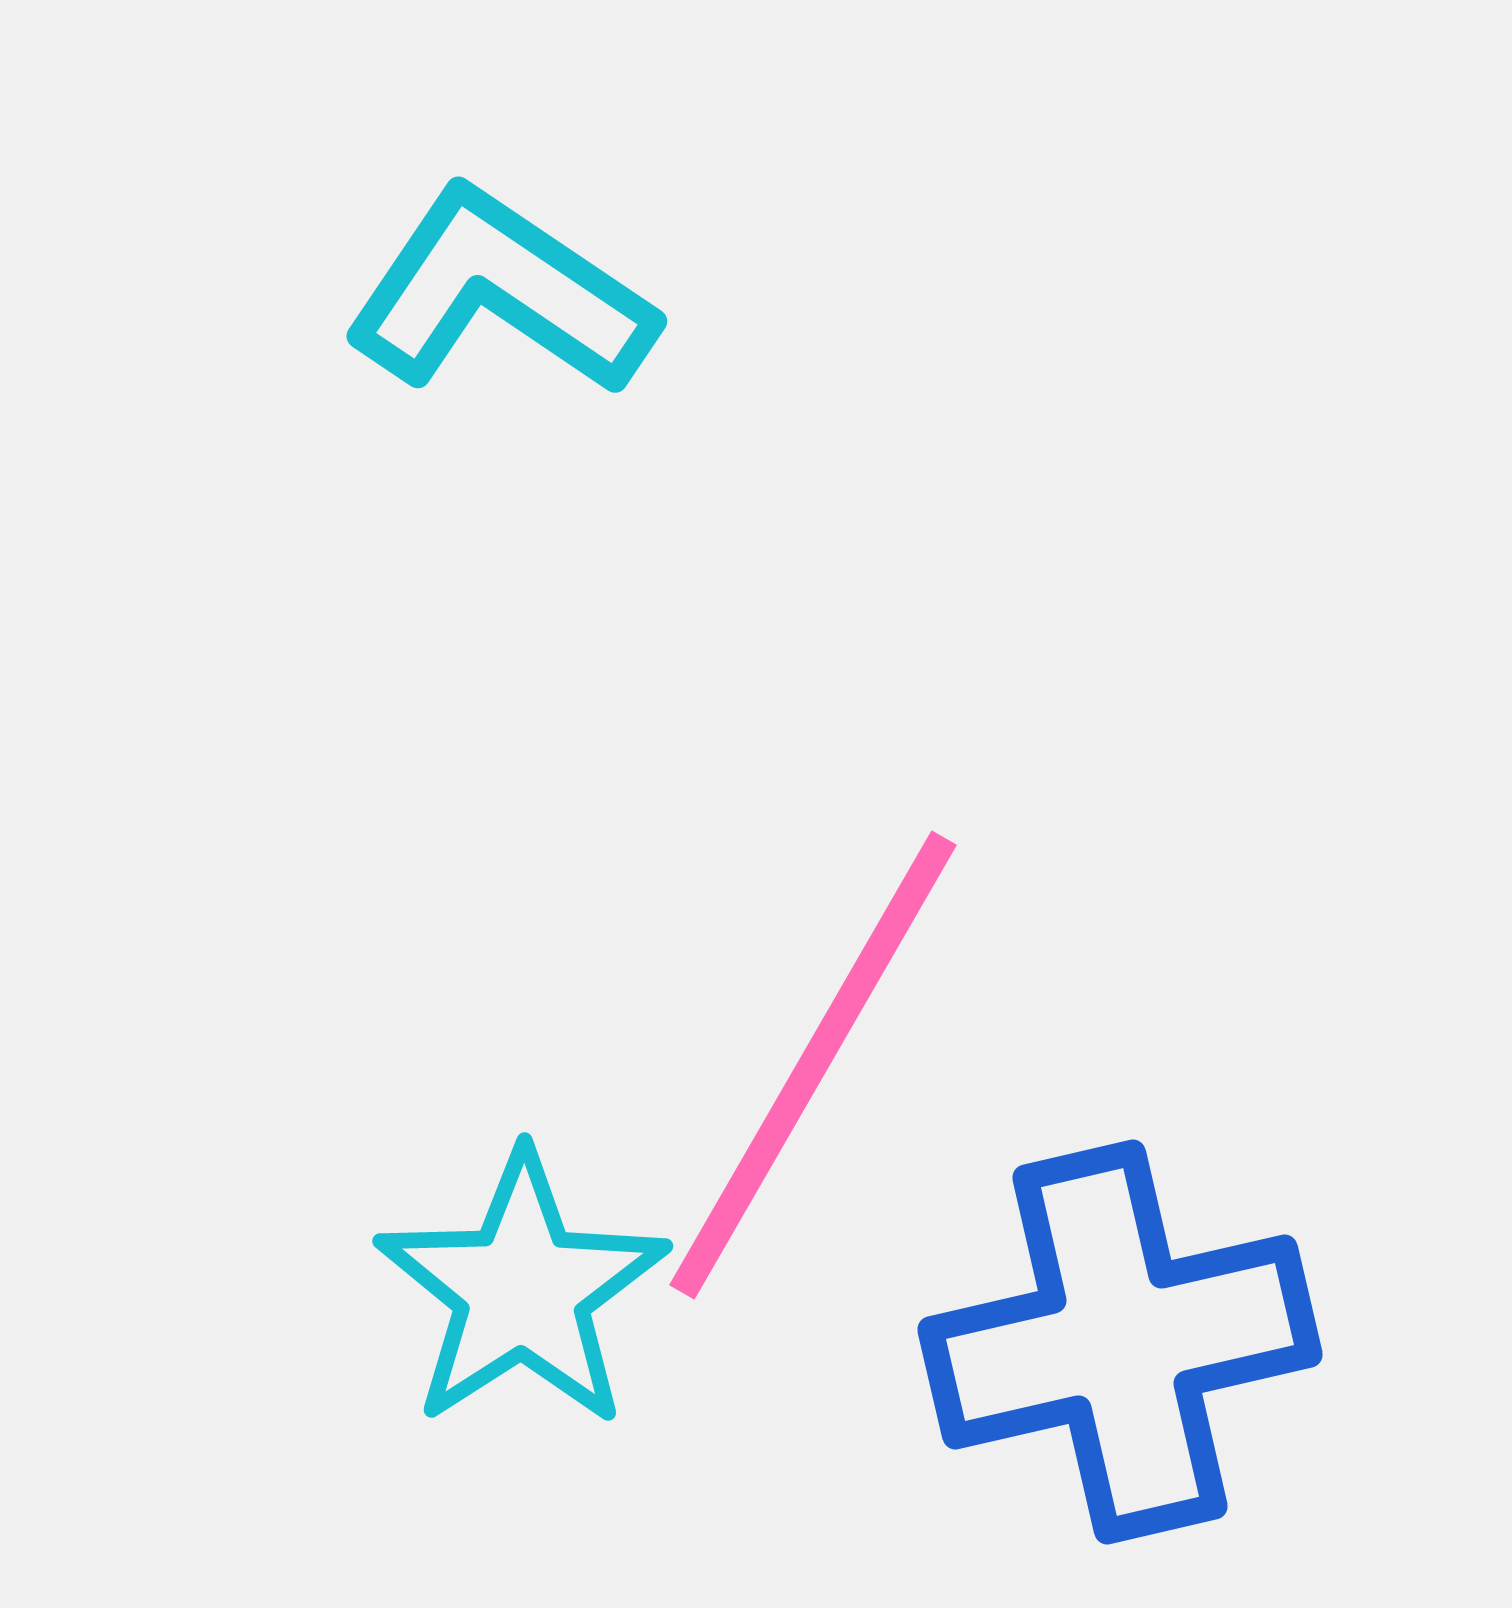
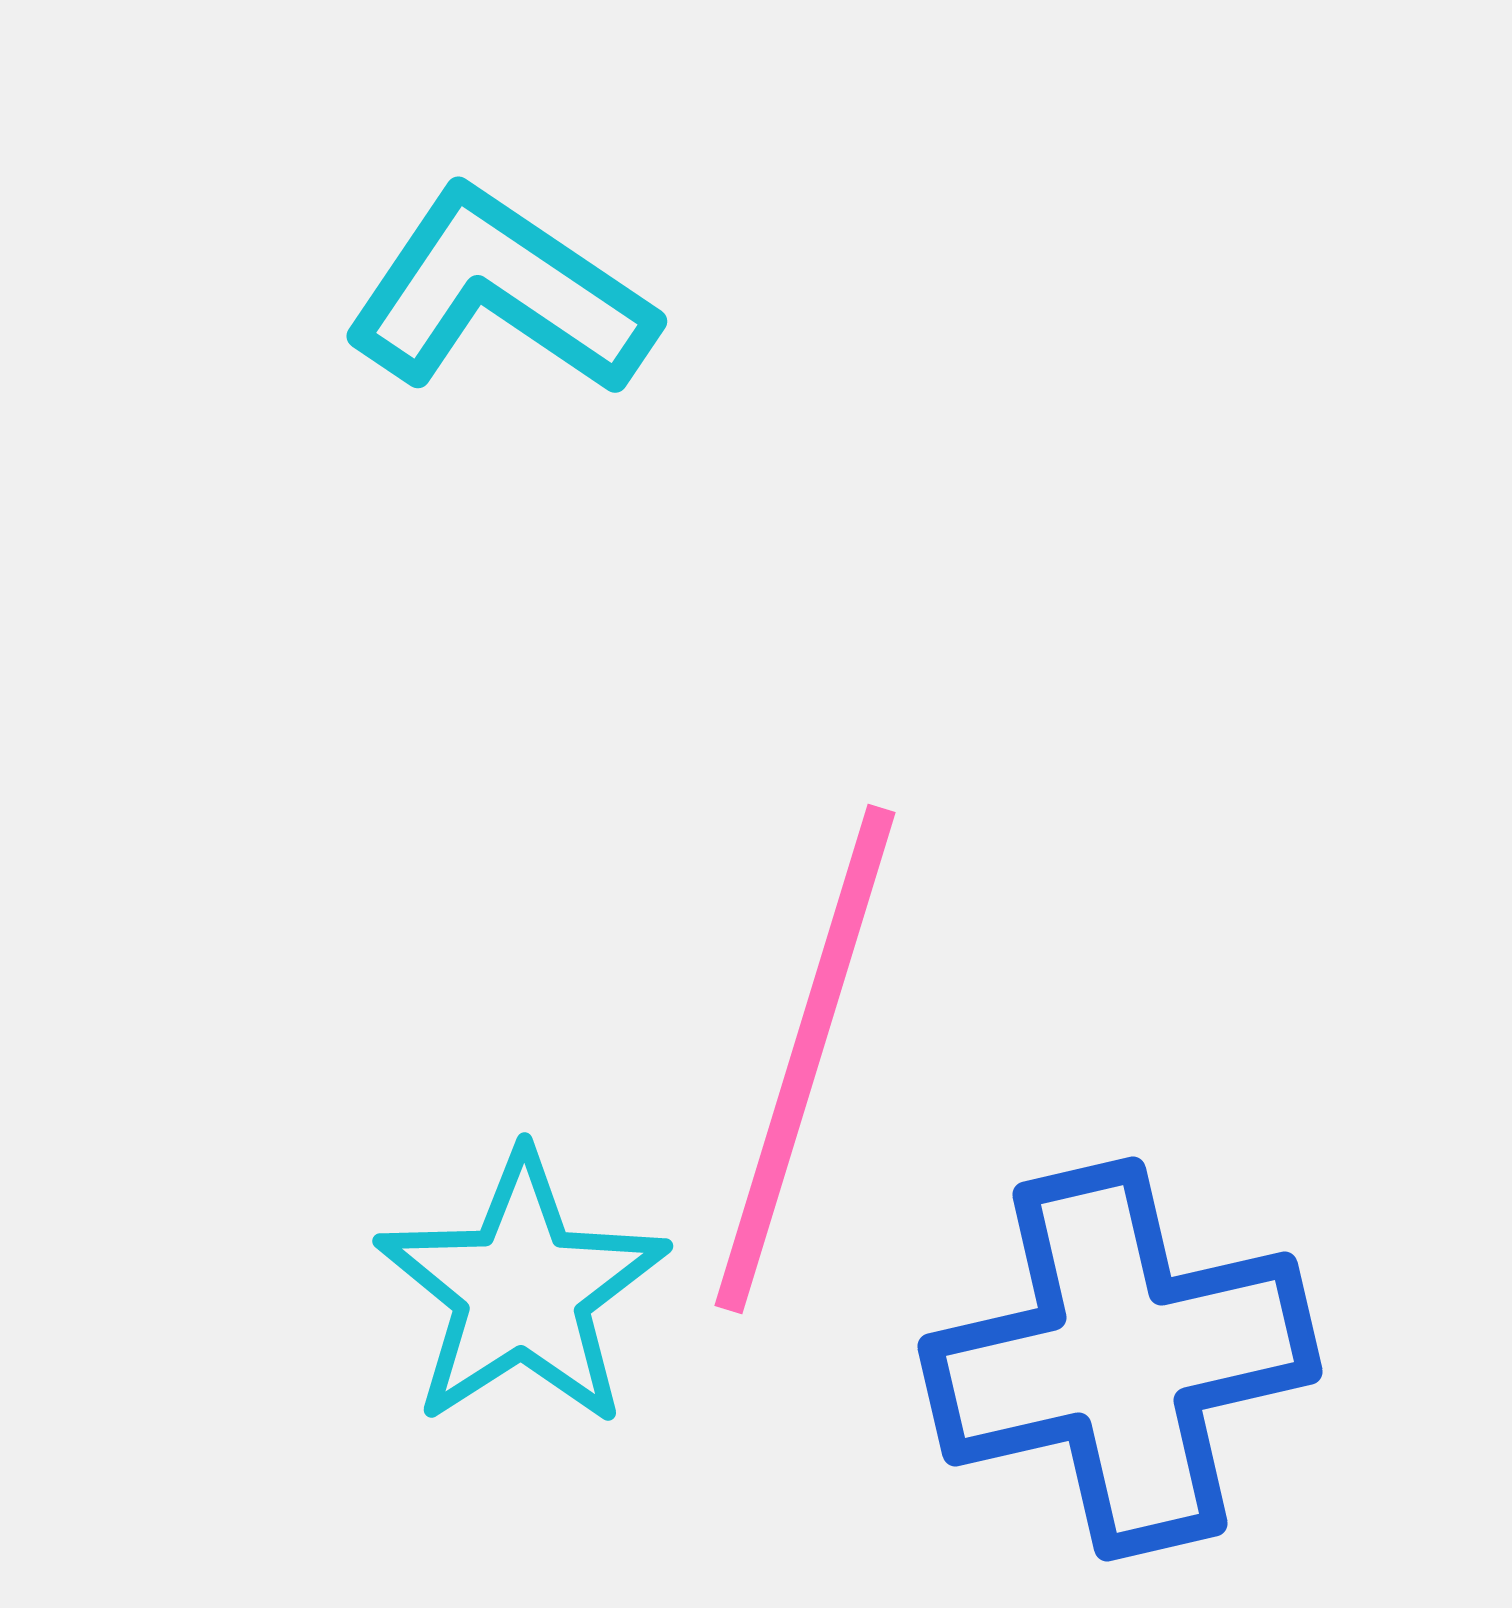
pink line: moved 8 px left, 6 px up; rotated 13 degrees counterclockwise
blue cross: moved 17 px down
